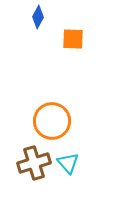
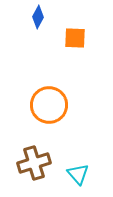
orange square: moved 2 px right, 1 px up
orange circle: moved 3 px left, 16 px up
cyan triangle: moved 10 px right, 11 px down
